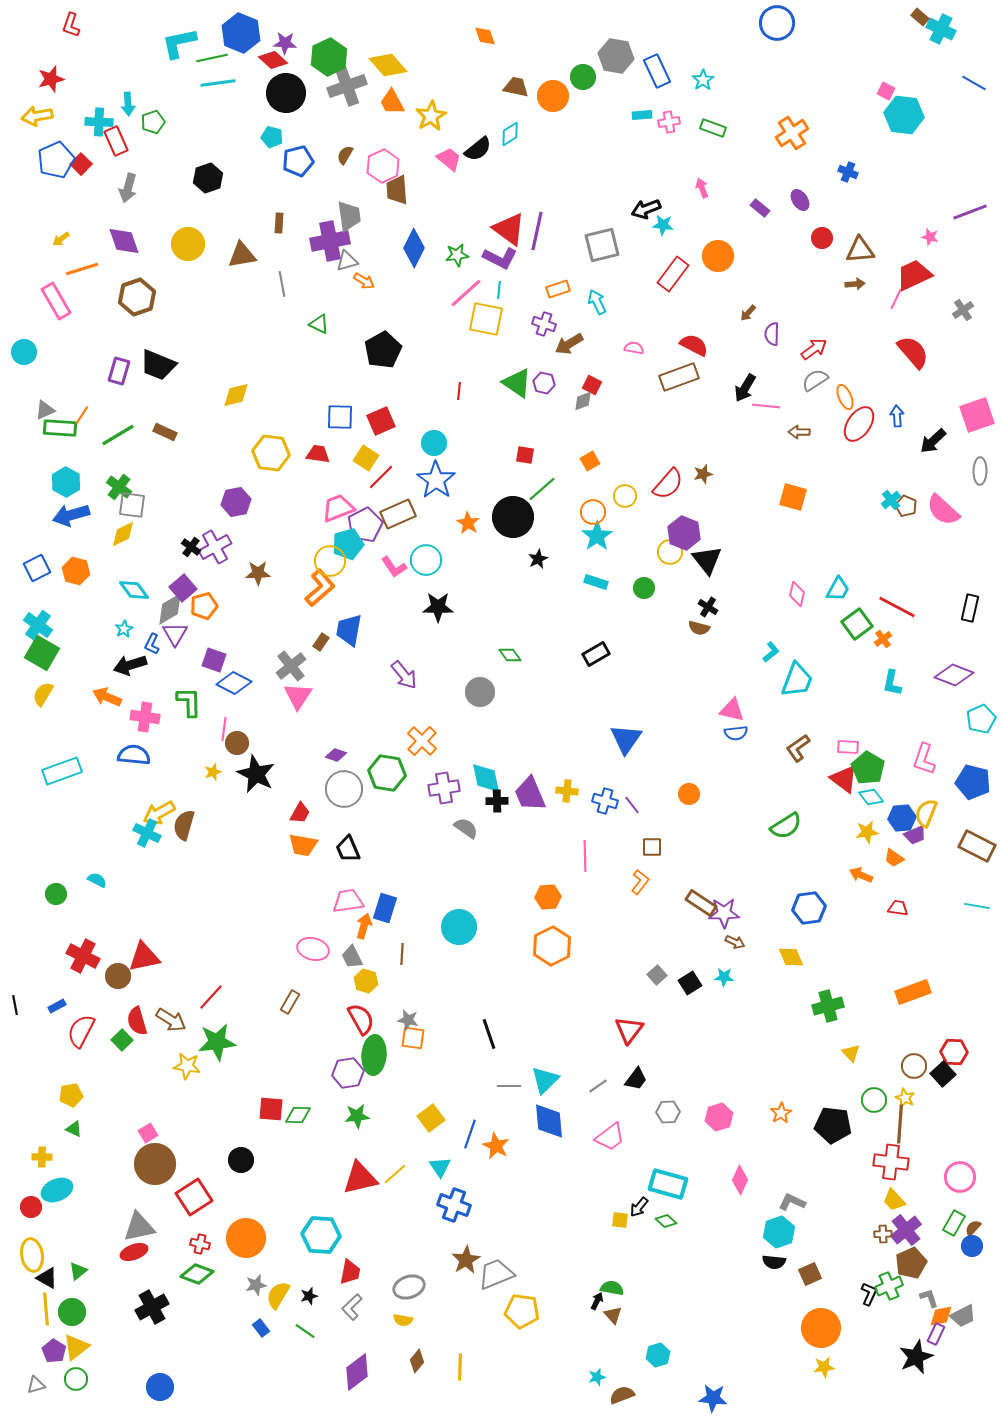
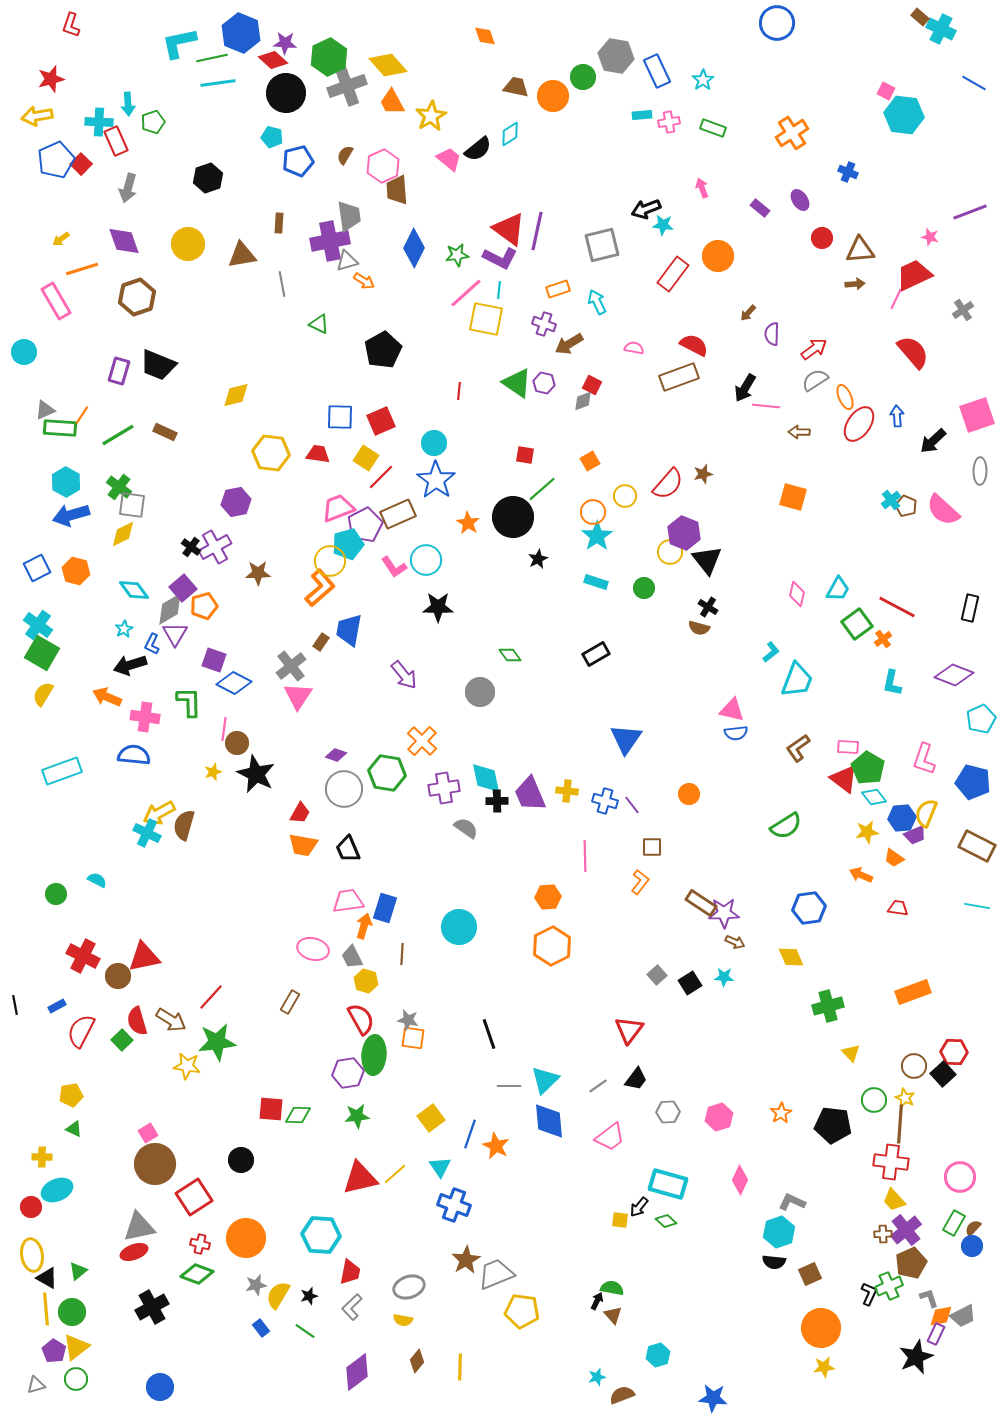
cyan diamond at (871, 797): moved 3 px right
